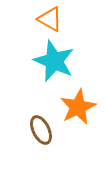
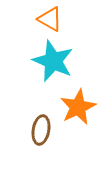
cyan star: moved 1 px left
brown ellipse: rotated 36 degrees clockwise
